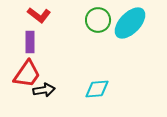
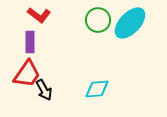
black arrow: rotated 70 degrees clockwise
